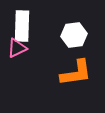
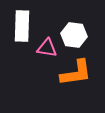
white hexagon: rotated 15 degrees clockwise
pink triangle: moved 30 px right; rotated 35 degrees clockwise
